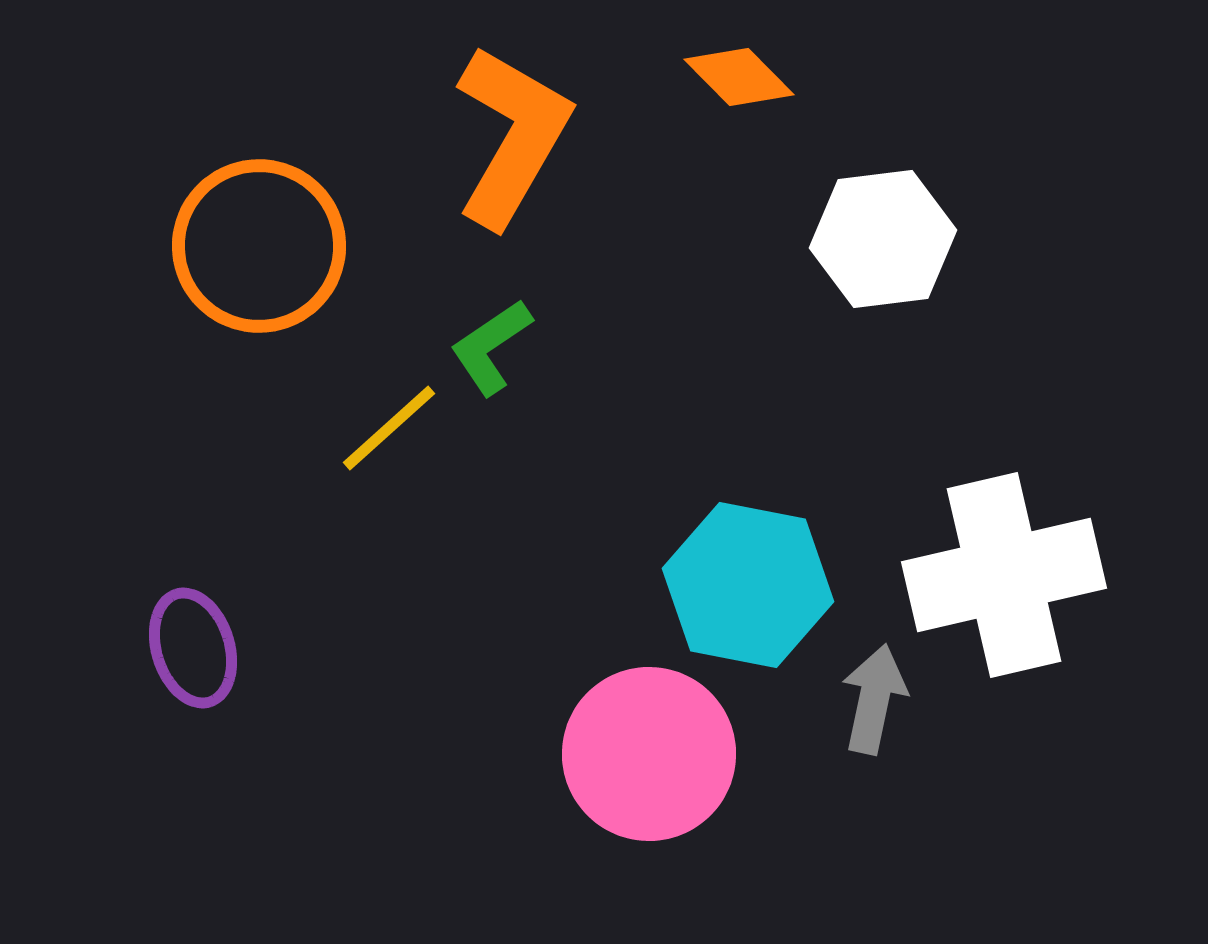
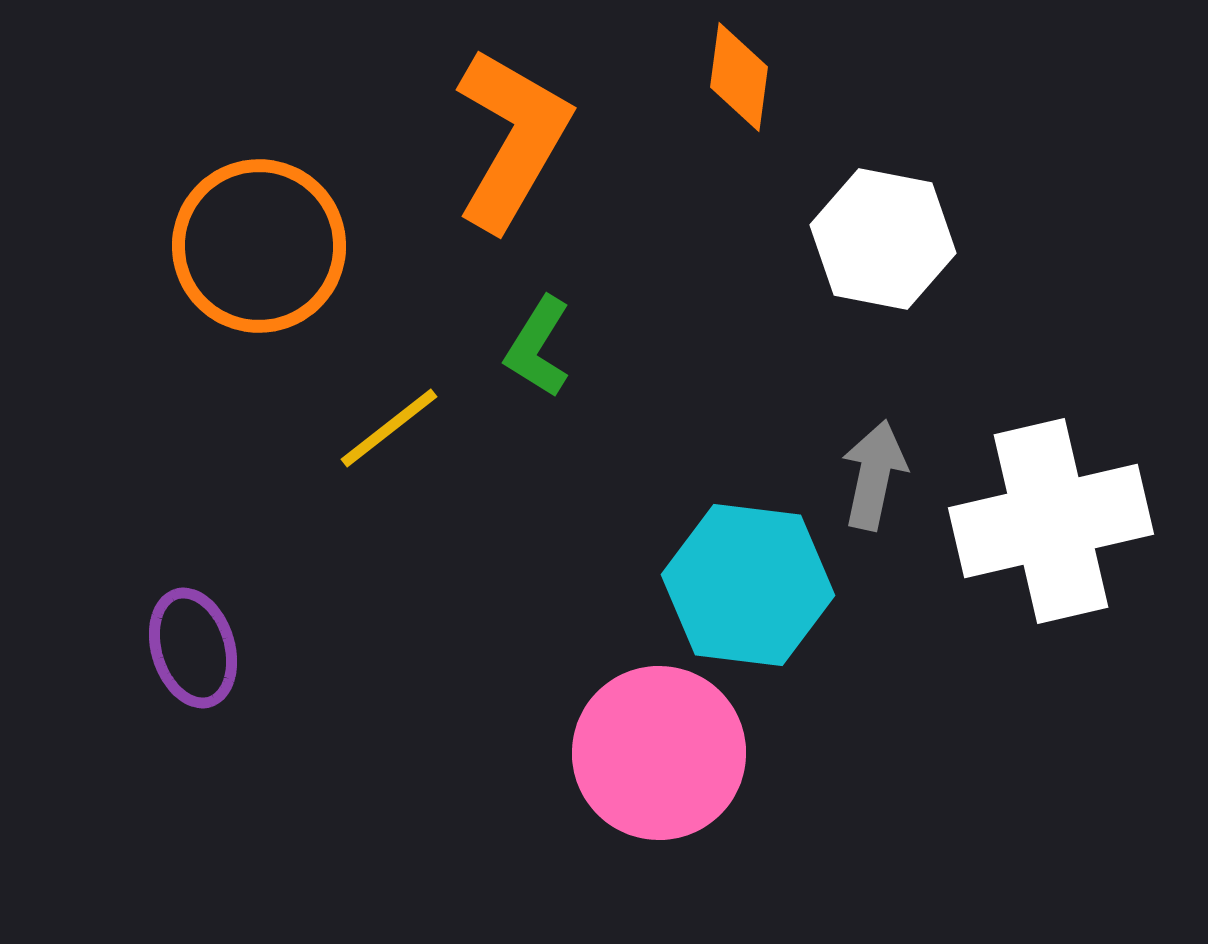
orange diamond: rotated 52 degrees clockwise
orange L-shape: moved 3 px down
white hexagon: rotated 18 degrees clockwise
green L-shape: moved 47 px right; rotated 24 degrees counterclockwise
yellow line: rotated 4 degrees clockwise
white cross: moved 47 px right, 54 px up
cyan hexagon: rotated 4 degrees counterclockwise
gray arrow: moved 224 px up
pink circle: moved 10 px right, 1 px up
